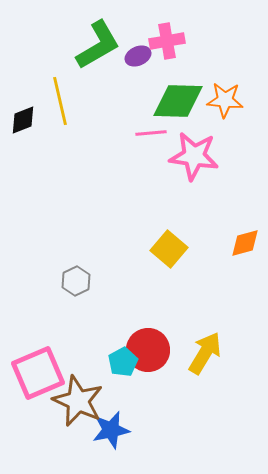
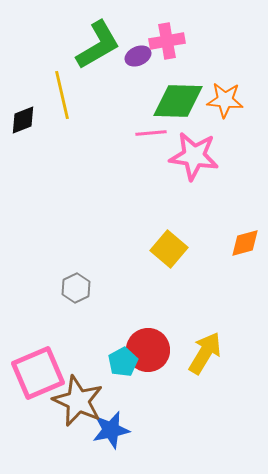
yellow line: moved 2 px right, 6 px up
gray hexagon: moved 7 px down
